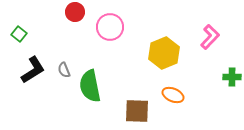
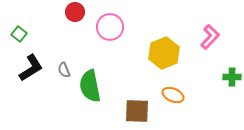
black L-shape: moved 2 px left, 2 px up
